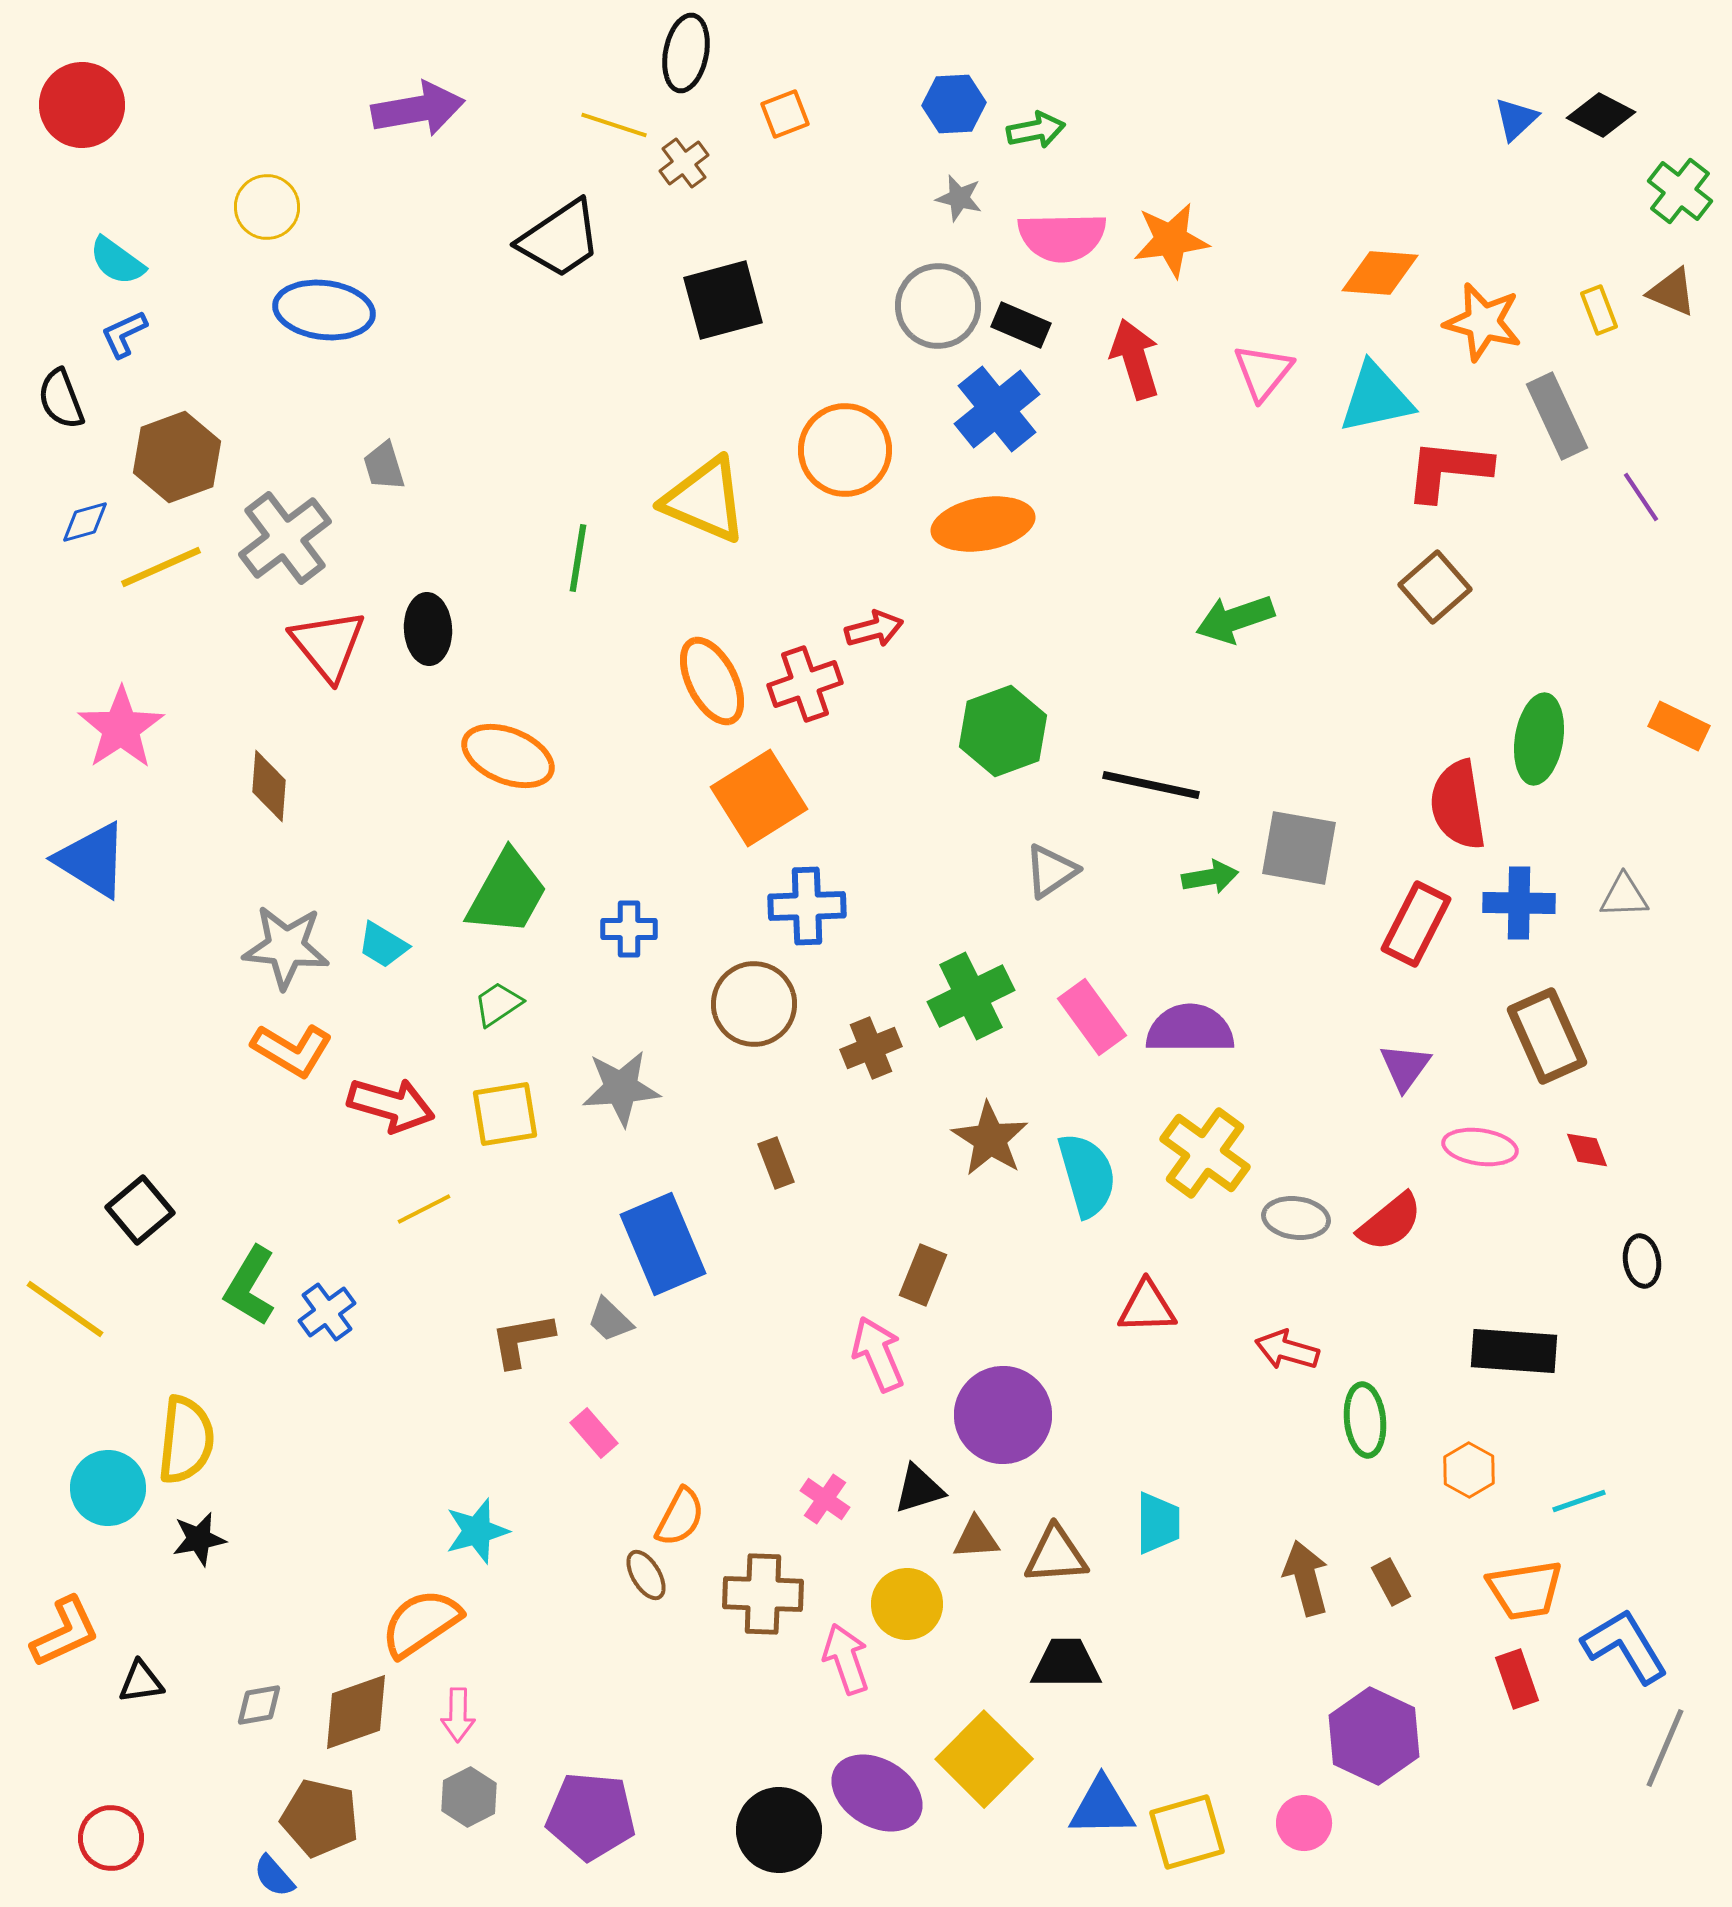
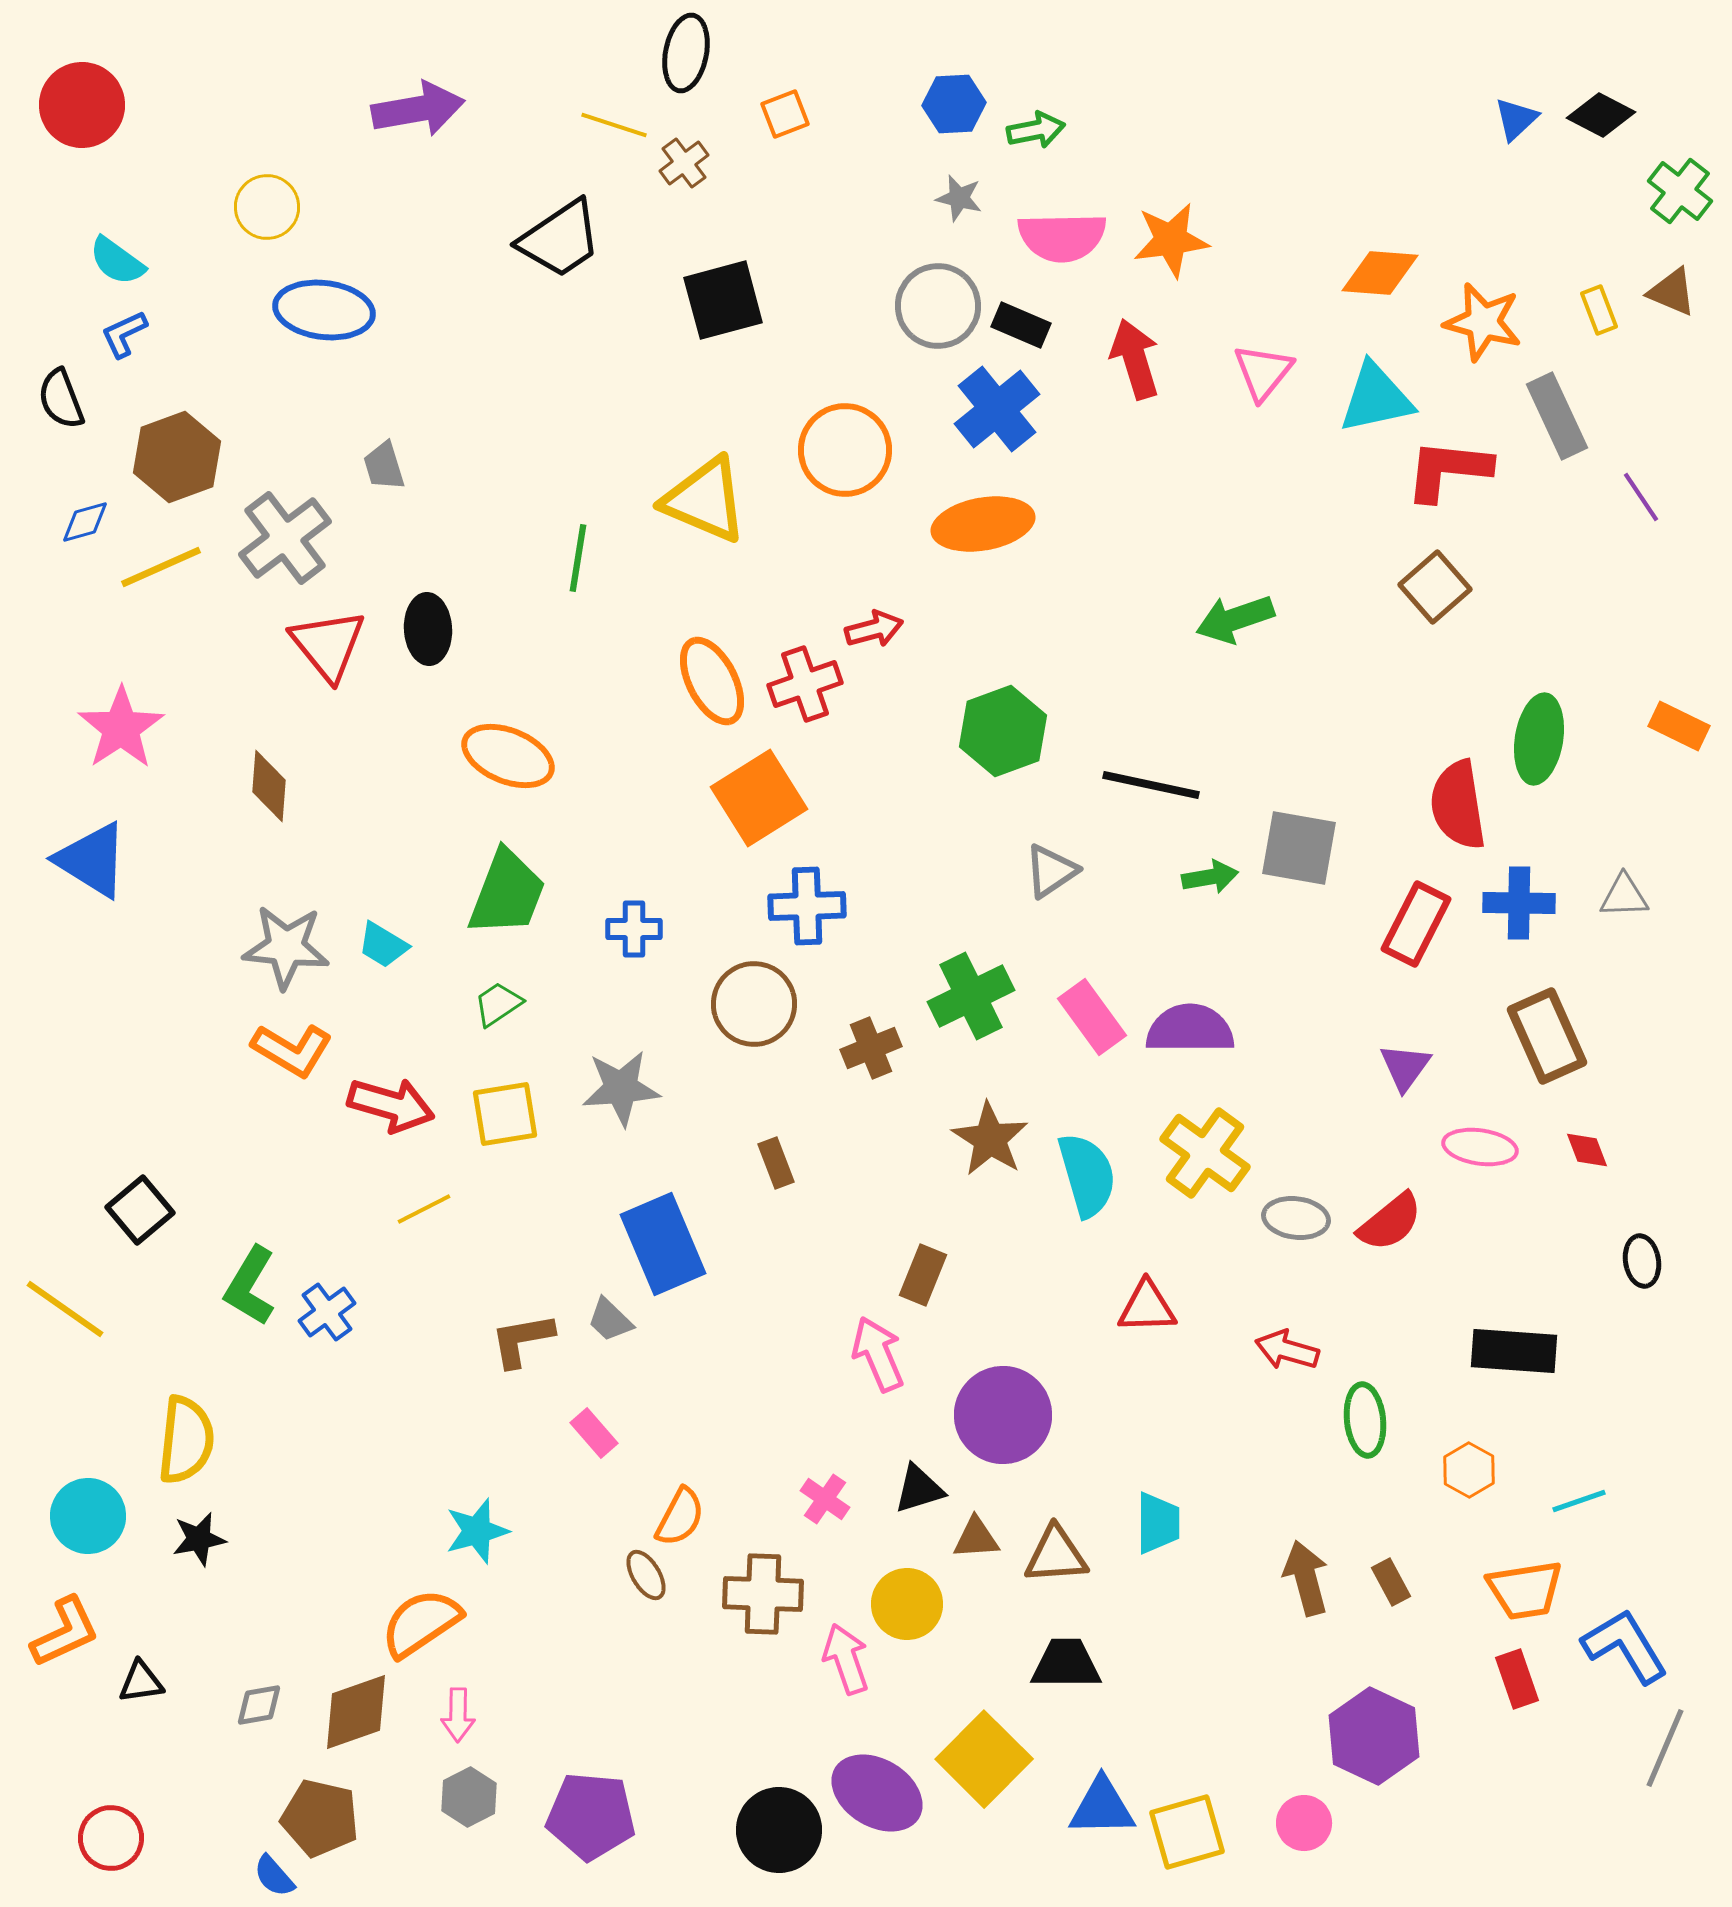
green trapezoid at (507, 893): rotated 8 degrees counterclockwise
blue cross at (629, 929): moved 5 px right
cyan circle at (108, 1488): moved 20 px left, 28 px down
